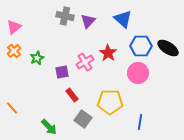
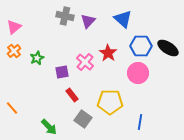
pink cross: rotated 18 degrees counterclockwise
